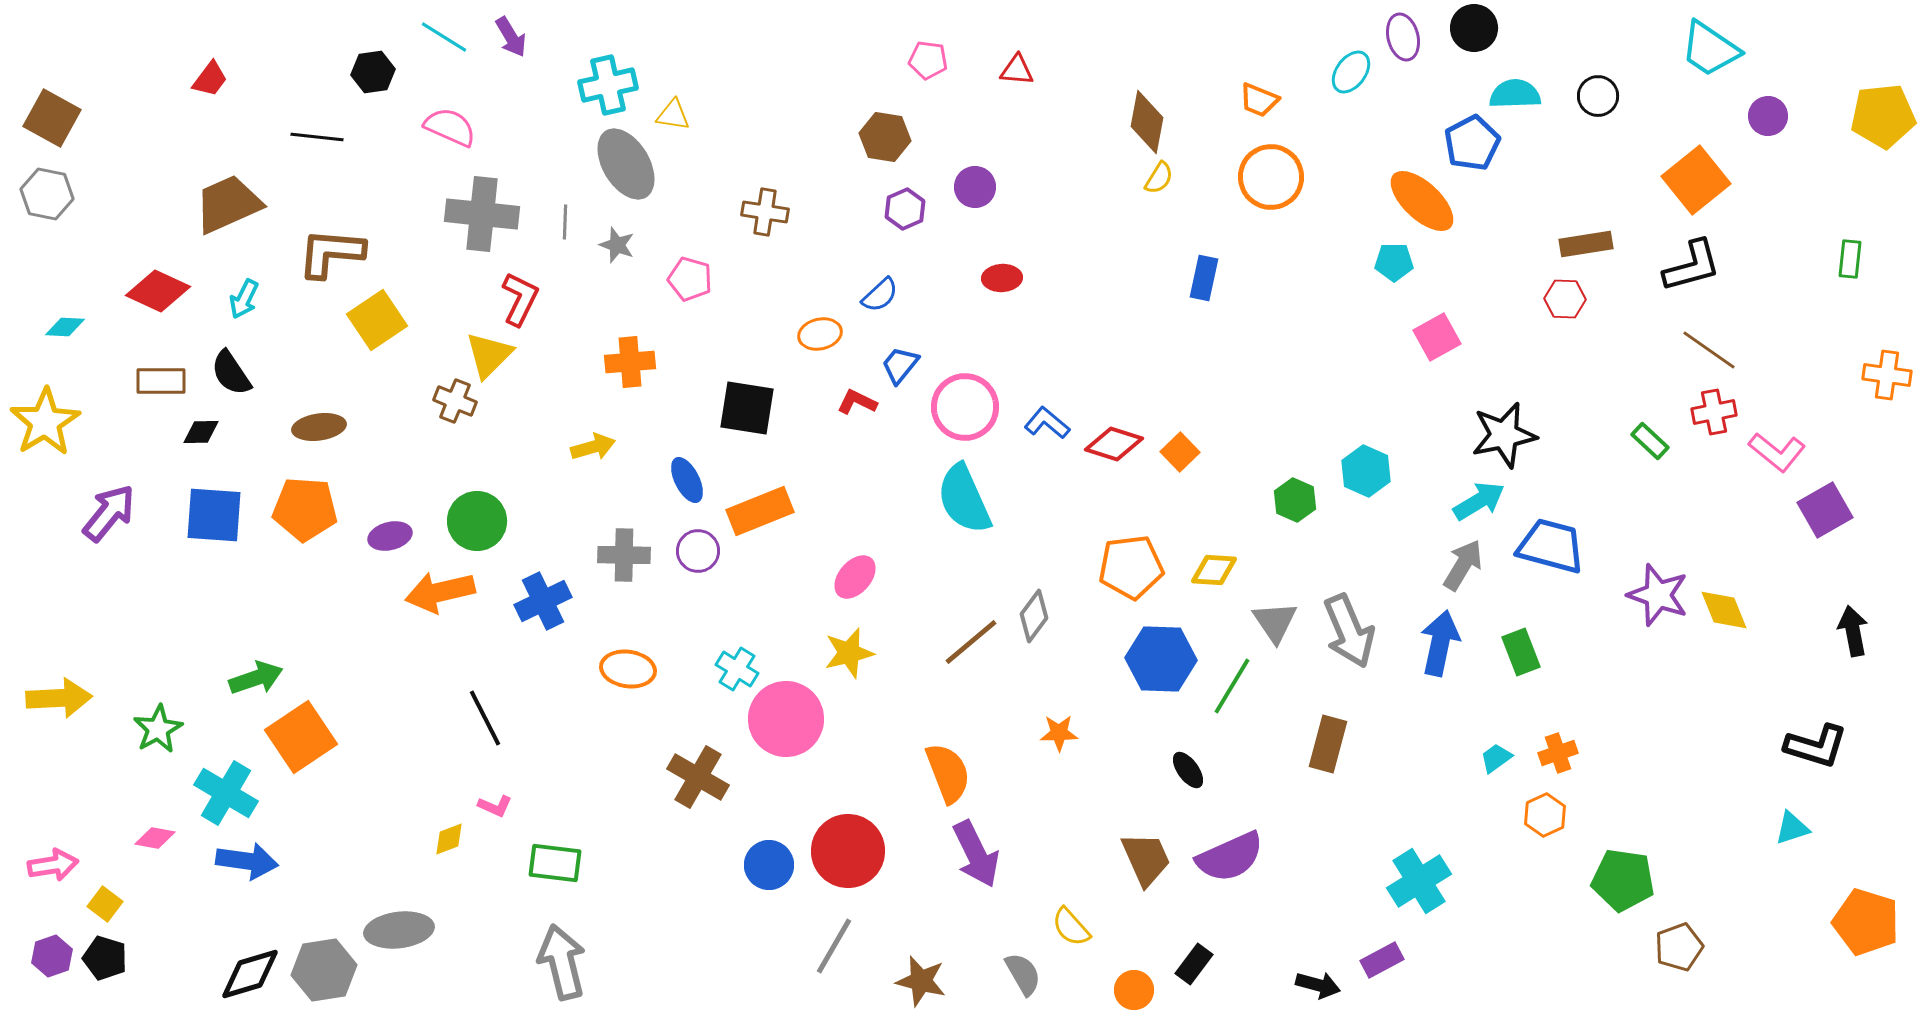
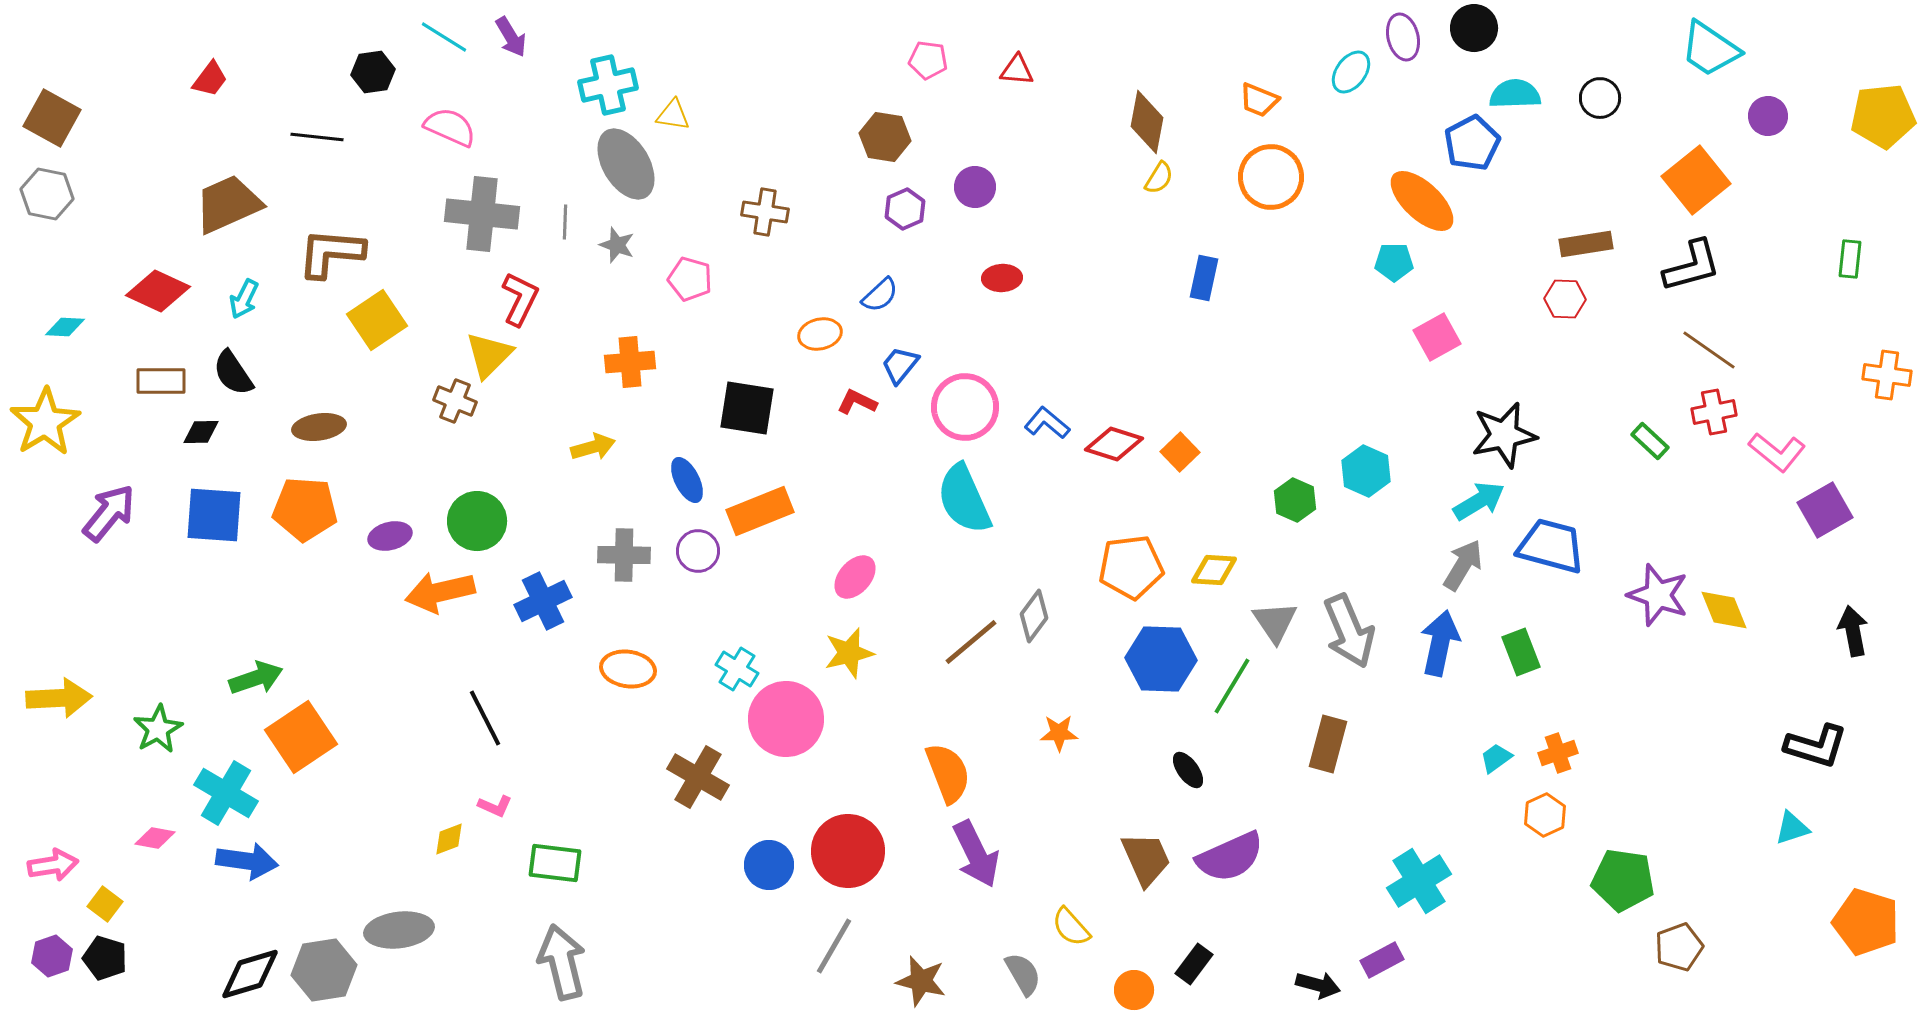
black circle at (1598, 96): moved 2 px right, 2 px down
black semicircle at (231, 373): moved 2 px right
